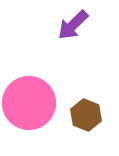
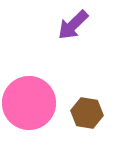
brown hexagon: moved 1 px right, 2 px up; rotated 12 degrees counterclockwise
